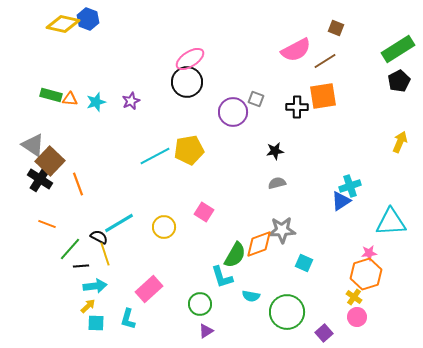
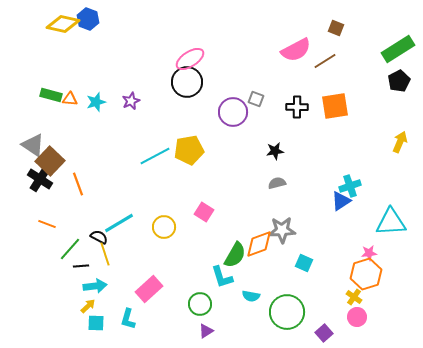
orange square at (323, 96): moved 12 px right, 10 px down
